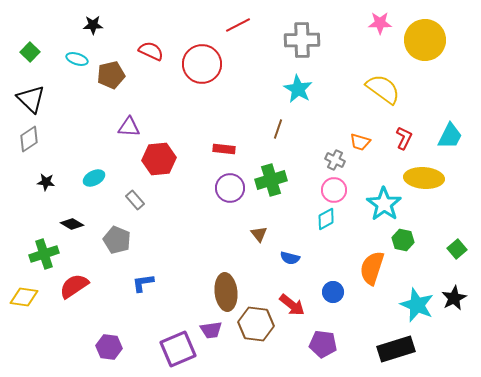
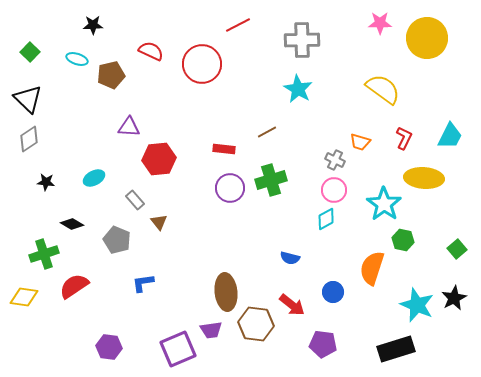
yellow circle at (425, 40): moved 2 px right, 2 px up
black triangle at (31, 99): moved 3 px left
brown line at (278, 129): moved 11 px left, 3 px down; rotated 42 degrees clockwise
brown triangle at (259, 234): moved 100 px left, 12 px up
